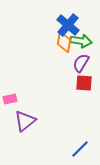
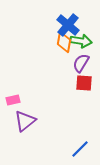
pink rectangle: moved 3 px right, 1 px down
